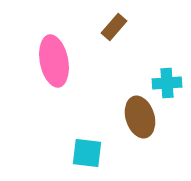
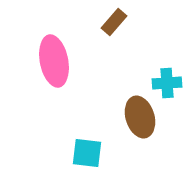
brown rectangle: moved 5 px up
